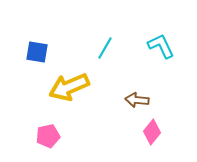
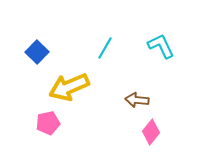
blue square: rotated 35 degrees clockwise
pink diamond: moved 1 px left
pink pentagon: moved 13 px up
